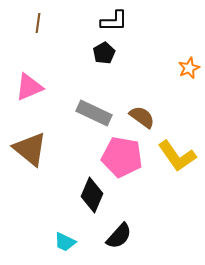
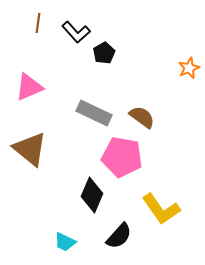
black L-shape: moved 38 px left, 11 px down; rotated 48 degrees clockwise
yellow L-shape: moved 16 px left, 53 px down
